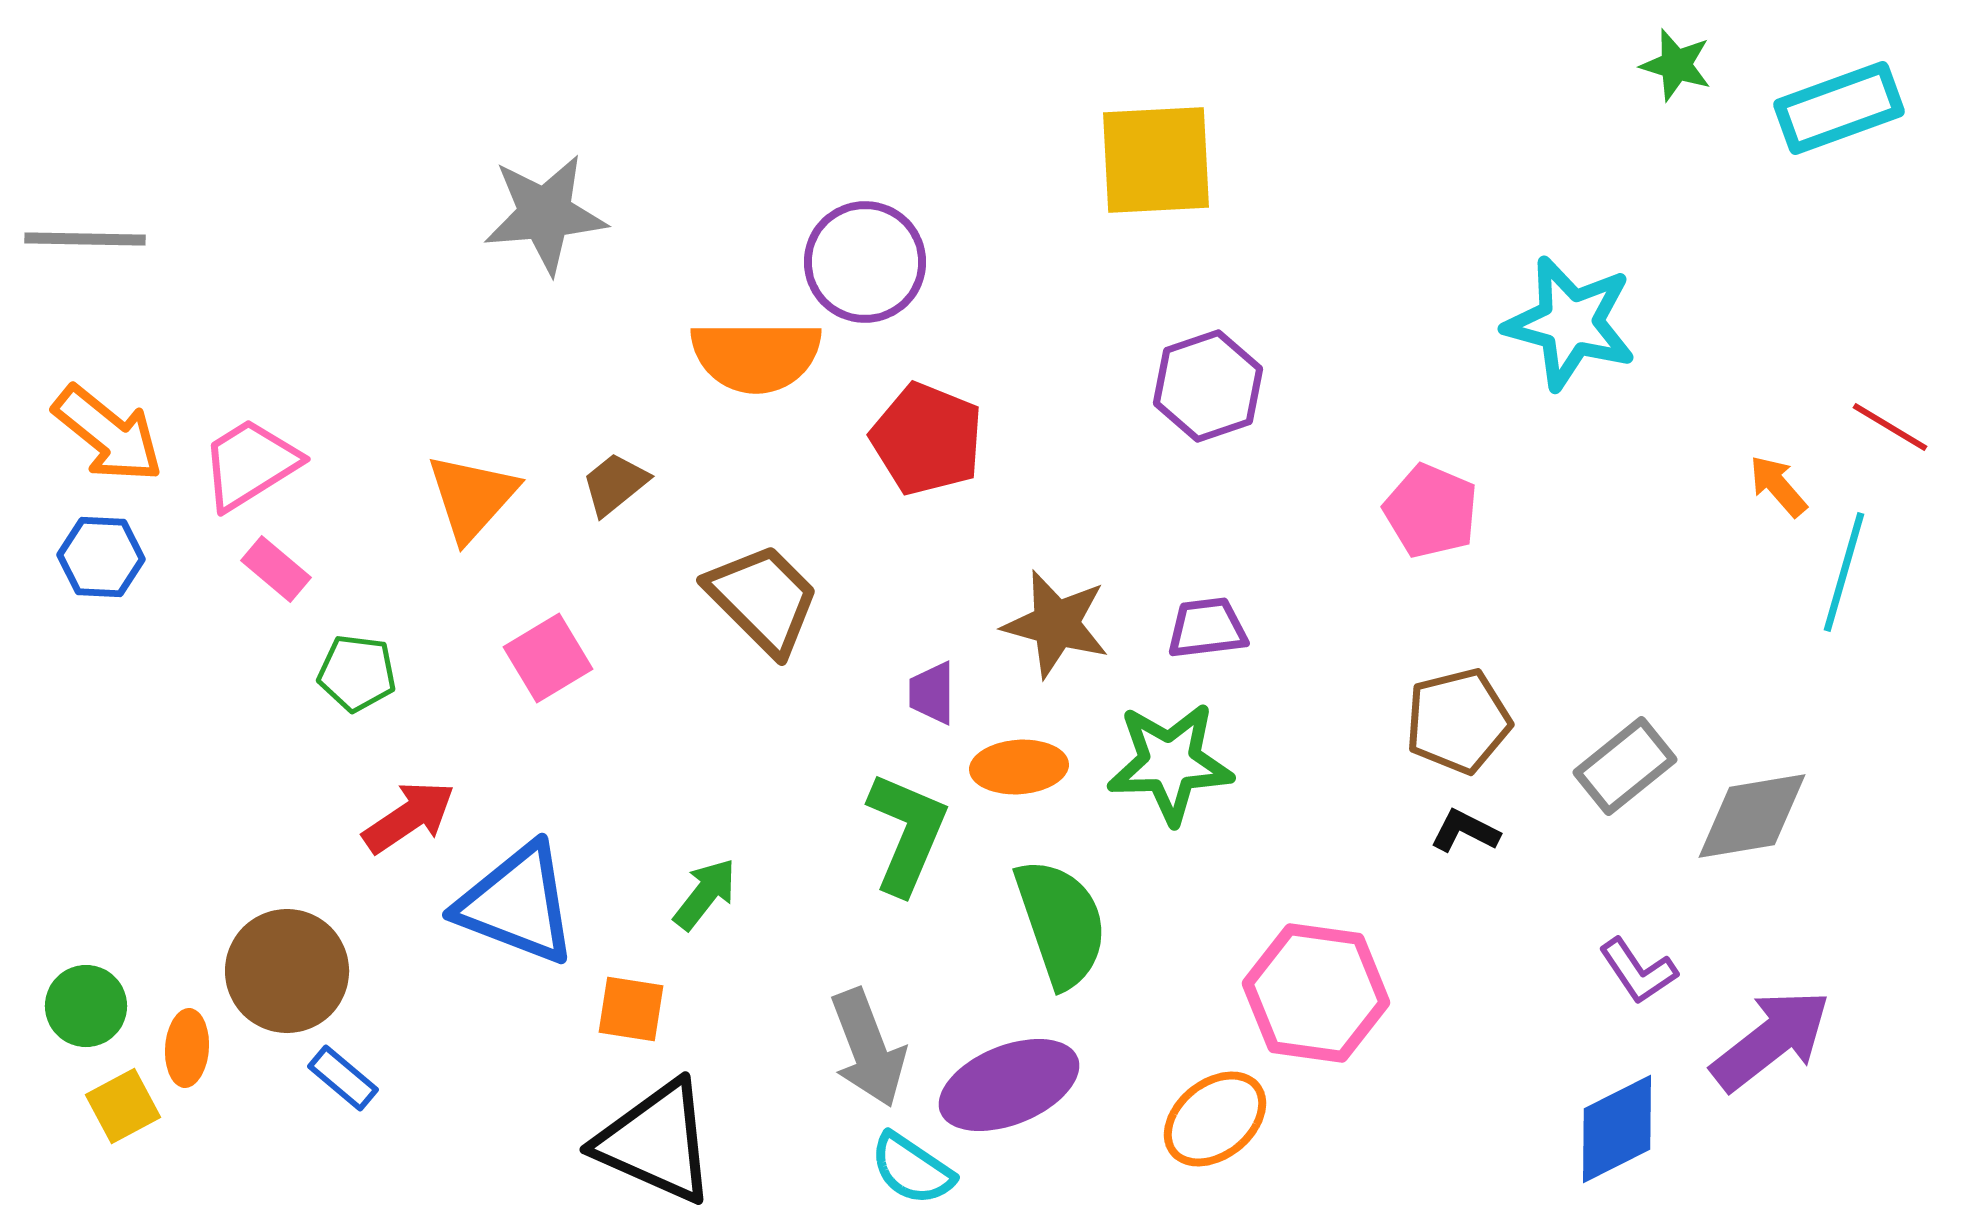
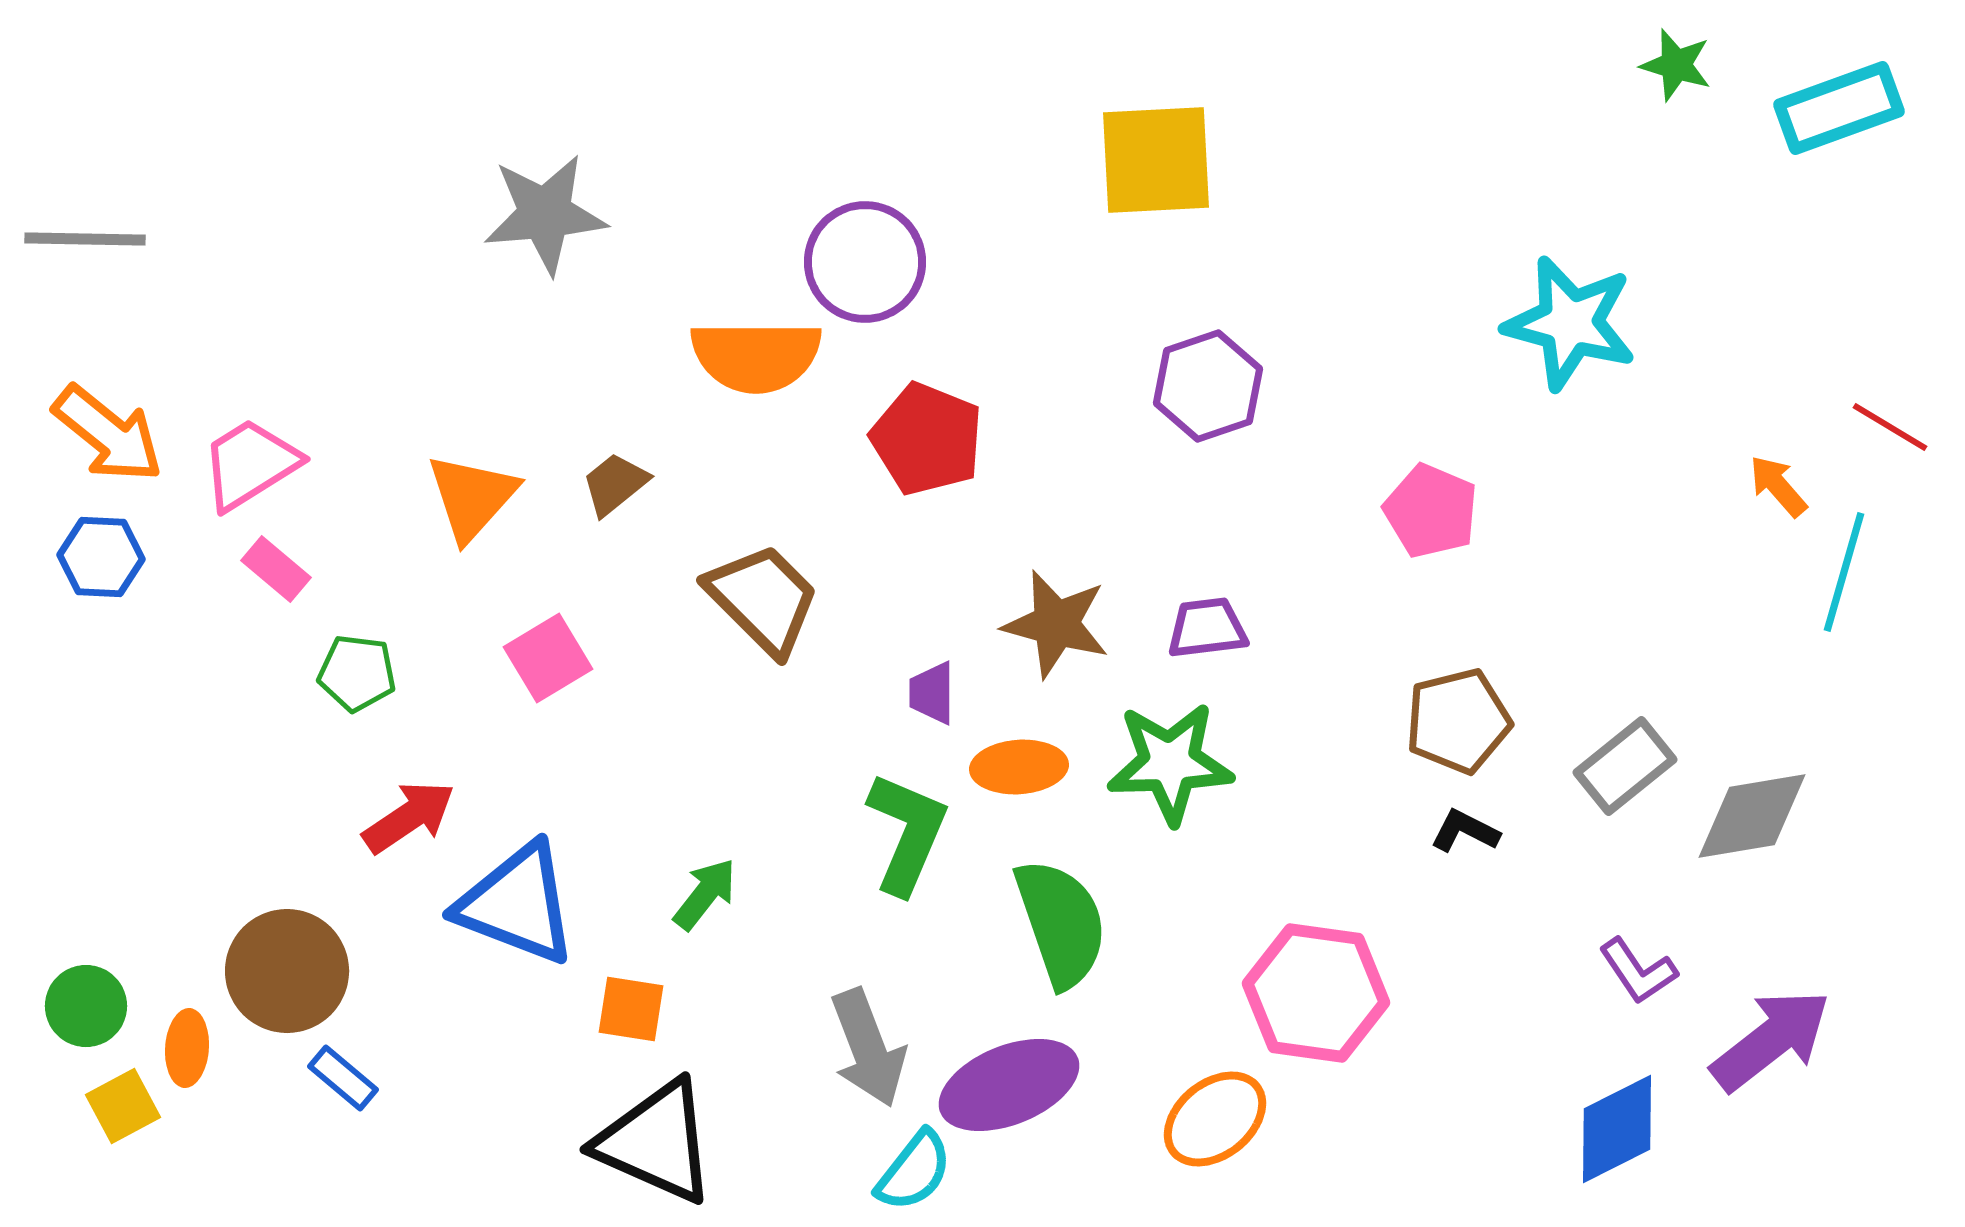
cyan semicircle at (912, 1169): moved 2 px right, 2 px down; rotated 86 degrees counterclockwise
